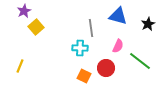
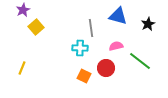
purple star: moved 1 px left, 1 px up
pink semicircle: moved 2 px left; rotated 128 degrees counterclockwise
yellow line: moved 2 px right, 2 px down
